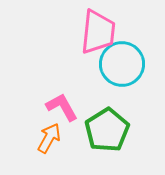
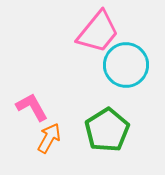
pink trapezoid: rotated 33 degrees clockwise
cyan circle: moved 4 px right, 1 px down
pink L-shape: moved 30 px left
